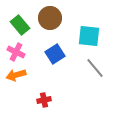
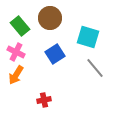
green rectangle: moved 1 px down
cyan square: moved 1 px left, 1 px down; rotated 10 degrees clockwise
orange arrow: rotated 42 degrees counterclockwise
